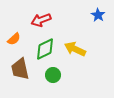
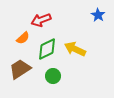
orange semicircle: moved 9 px right, 1 px up
green diamond: moved 2 px right
brown trapezoid: rotated 70 degrees clockwise
green circle: moved 1 px down
